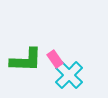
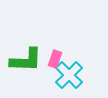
pink rectangle: rotated 54 degrees clockwise
